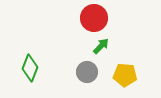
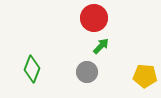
green diamond: moved 2 px right, 1 px down
yellow pentagon: moved 20 px right, 1 px down
